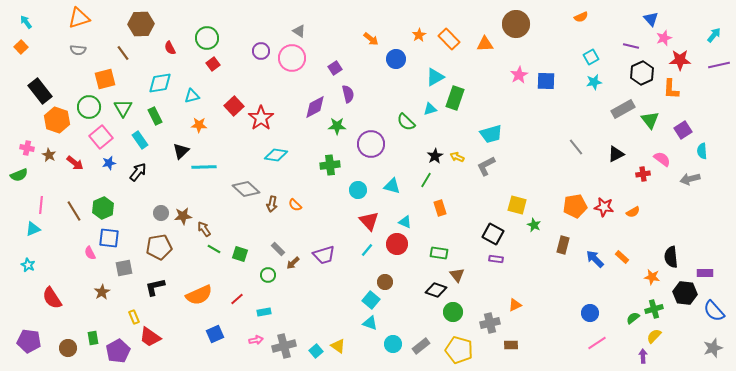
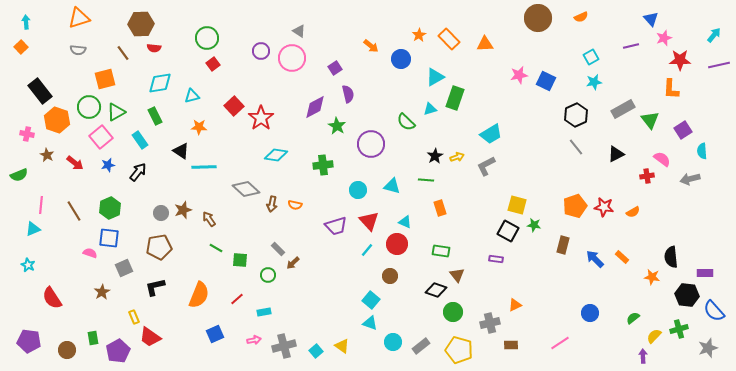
cyan arrow at (26, 22): rotated 32 degrees clockwise
brown circle at (516, 24): moved 22 px right, 6 px up
orange arrow at (371, 39): moved 7 px down
purple line at (631, 46): rotated 28 degrees counterclockwise
red semicircle at (170, 48): moved 16 px left; rotated 56 degrees counterclockwise
blue circle at (396, 59): moved 5 px right
black hexagon at (642, 73): moved 66 px left, 42 px down
pink star at (519, 75): rotated 18 degrees clockwise
blue square at (546, 81): rotated 24 degrees clockwise
green triangle at (123, 108): moved 7 px left, 4 px down; rotated 30 degrees clockwise
orange star at (199, 125): moved 2 px down
green star at (337, 126): rotated 30 degrees clockwise
cyan trapezoid at (491, 134): rotated 15 degrees counterclockwise
pink cross at (27, 148): moved 14 px up
black triangle at (181, 151): rotated 42 degrees counterclockwise
brown star at (49, 155): moved 2 px left
yellow arrow at (457, 157): rotated 136 degrees clockwise
blue star at (109, 163): moved 1 px left, 2 px down
green cross at (330, 165): moved 7 px left
red cross at (643, 174): moved 4 px right, 2 px down
green line at (426, 180): rotated 63 degrees clockwise
orange semicircle at (295, 205): rotated 32 degrees counterclockwise
orange pentagon at (575, 206): rotated 10 degrees counterclockwise
green hexagon at (103, 208): moved 7 px right
brown star at (183, 216): moved 6 px up; rotated 12 degrees counterclockwise
green star at (534, 225): rotated 16 degrees counterclockwise
brown arrow at (204, 229): moved 5 px right, 10 px up
black square at (493, 234): moved 15 px right, 3 px up
green line at (214, 249): moved 2 px right, 1 px up
pink semicircle at (90, 253): rotated 136 degrees clockwise
green rectangle at (439, 253): moved 2 px right, 2 px up
green square at (240, 254): moved 6 px down; rotated 14 degrees counterclockwise
purple trapezoid at (324, 255): moved 12 px right, 29 px up
gray square at (124, 268): rotated 12 degrees counterclockwise
brown circle at (385, 282): moved 5 px right, 6 px up
black hexagon at (685, 293): moved 2 px right, 2 px down
orange semicircle at (199, 295): rotated 44 degrees counterclockwise
green cross at (654, 309): moved 25 px right, 20 px down
pink arrow at (256, 340): moved 2 px left
pink line at (597, 343): moved 37 px left
cyan circle at (393, 344): moved 2 px up
yellow triangle at (338, 346): moved 4 px right
brown circle at (68, 348): moved 1 px left, 2 px down
gray star at (713, 348): moved 5 px left
